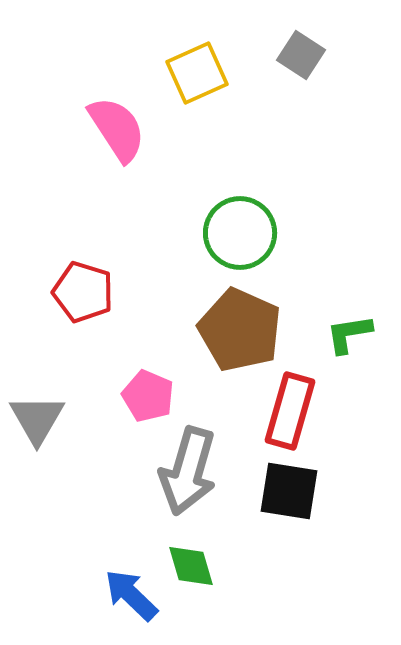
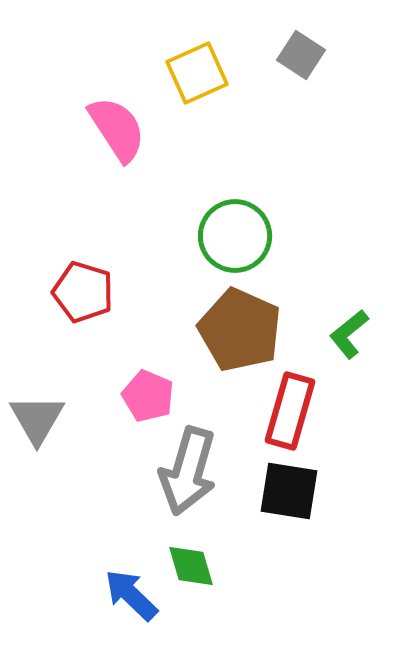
green circle: moved 5 px left, 3 px down
green L-shape: rotated 30 degrees counterclockwise
